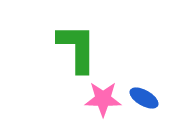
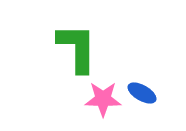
blue ellipse: moved 2 px left, 5 px up
